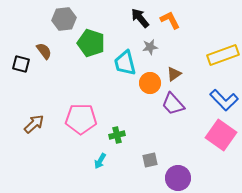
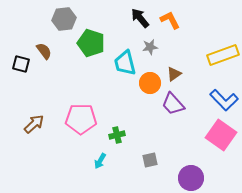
purple circle: moved 13 px right
